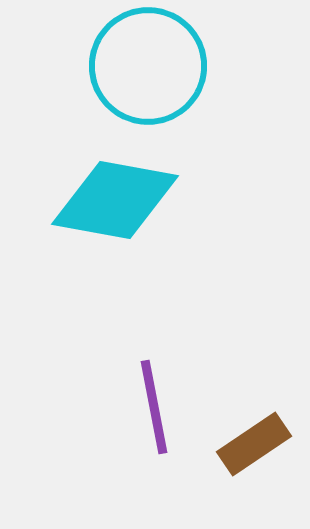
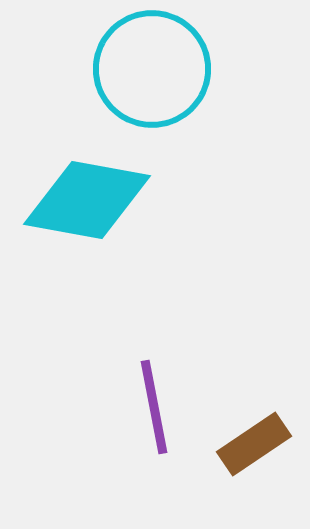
cyan circle: moved 4 px right, 3 px down
cyan diamond: moved 28 px left
